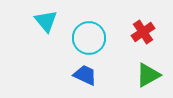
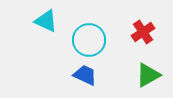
cyan triangle: rotated 25 degrees counterclockwise
cyan circle: moved 2 px down
